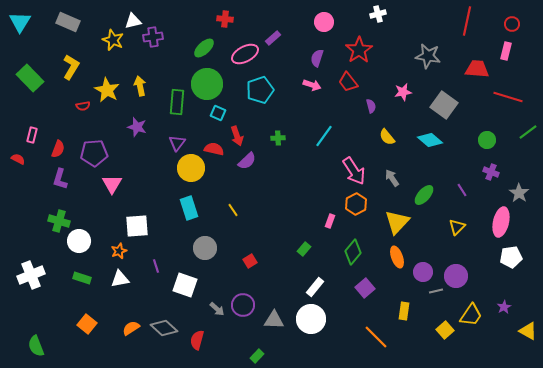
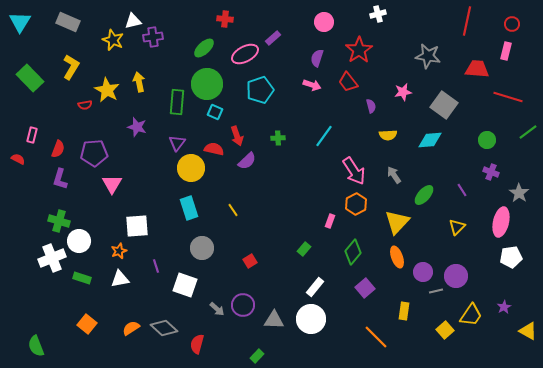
yellow arrow at (140, 86): moved 1 px left, 4 px up
red semicircle at (83, 106): moved 2 px right, 1 px up
cyan square at (218, 113): moved 3 px left, 1 px up
yellow semicircle at (387, 137): moved 1 px right, 2 px up; rotated 54 degrees counterclockwise
cyan diamond at (430, 140): rotated 45 degrees counterclockwise
gray arrow at (392, 178): moved 2 px right, 3 px up
gray circle at (205, 248): moved 3 px left
white cross at (31, 275): moved 21 px right, 17 px up
red semicircle at (197, 340): moved 4 px down
